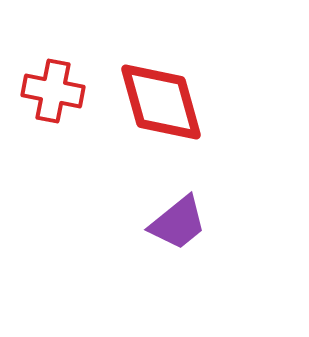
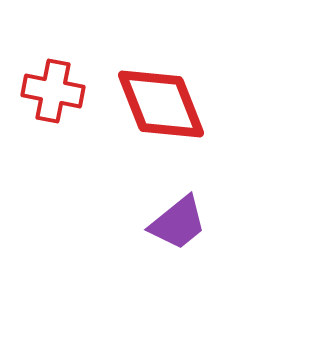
red diamond: moved 2 px down; rotated 6 degrees counterclockwise
